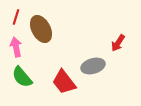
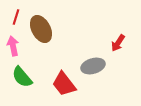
pink arrow: moved 3 px left, 1 px up
red trapezoid: moved 2 px down
